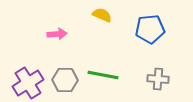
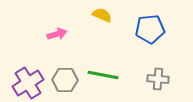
pink arrow: rotated 12 degrees counterclockwise
